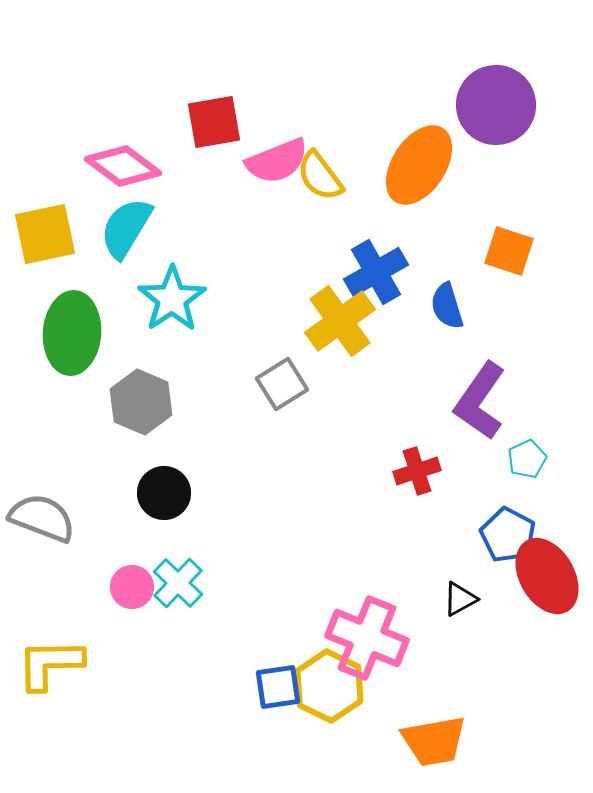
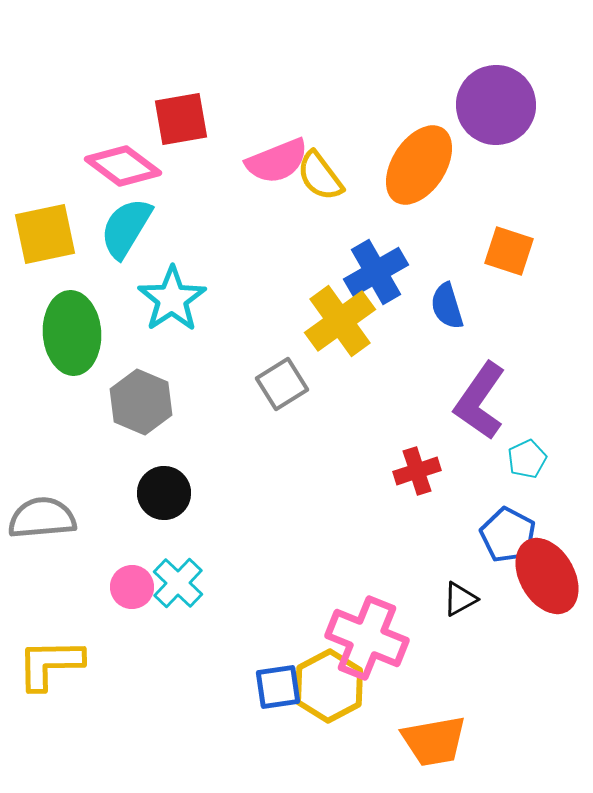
red square: moved 33 px left, 3 px up
green ellipse: rotated 8 degrees counterclockwise
gray semicircle: rotated 26 degrees counterclockwise
yellow hexagon: rotated 6 degrees clockwise
